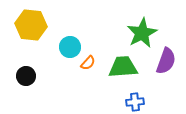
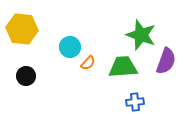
yellow hexagon: moved 9 px left, 4 px down
green star: moved 1 px left, 2 px down; rotated 24 degrees counterclockwise
